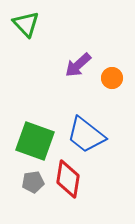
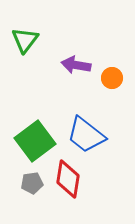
green triangle: moved 1 px left, 16 px down; rotated 20 degrees clockwise
purple arrow: moved 2 px left; rotated 52 degrees clockwise
green square: rotated 33 degrees clockwise
gray pentagon: moved 1 px left, 1 px down
